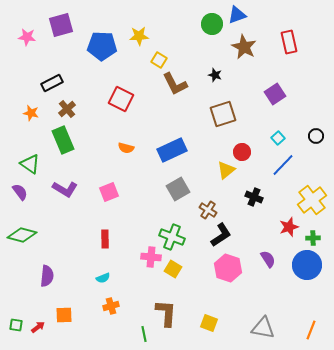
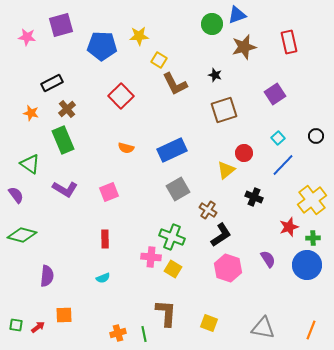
brown star at (244, 47): rotated 30 degrees clockwise
red square at (121, 99): moved 3 px up; rotated 20 degrees clockwise
brown square at (223, 114): moved 1 px right, 4 px up
red circle at (242, 152): moved 2 px right, 1 px down
purple semicircle at (20, 192): moved 4 px left, 3 px down
orange cross at (111, 306): moved 7 px right, 27 px down
